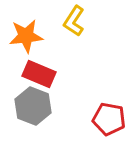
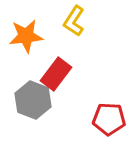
red rectangle: moved 17 px right; rotated 76 degrees counterclockwise
gray hexagon: moved 6 px up
red pentagon: rotated 8 degrees counterclockwise
